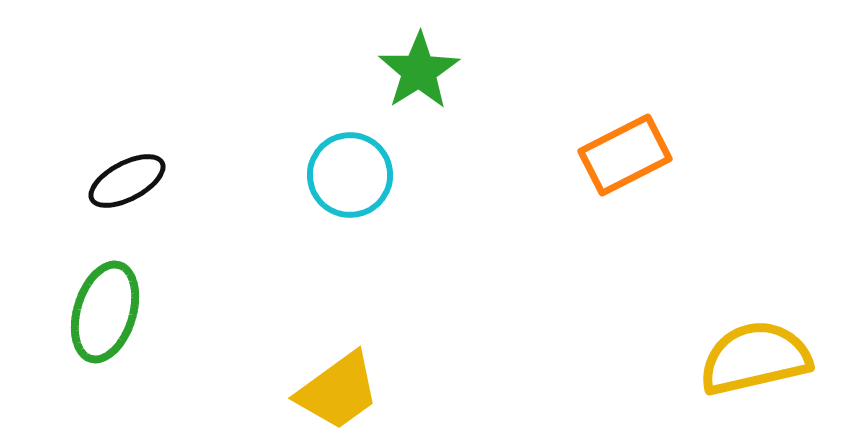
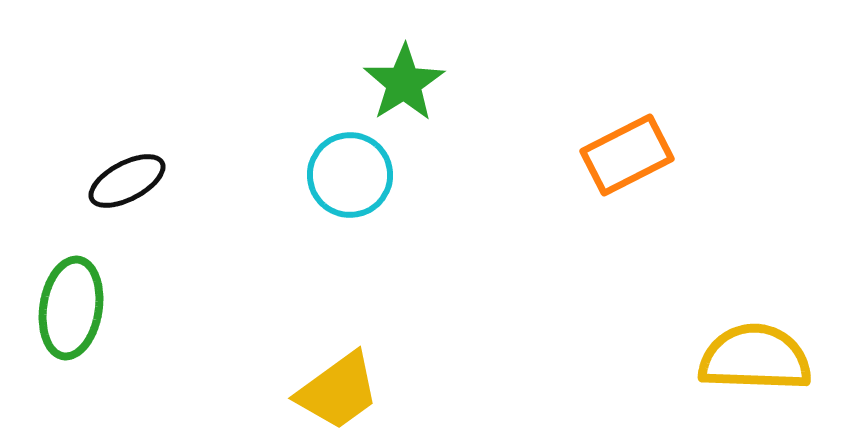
green star: moved 15 px left, 12 px down
orange rectangle: moved 2 px right
green ellipse: moved 34 px left, 4 px up; rotated 8 degrees counterclockwise
yellow semicircle: rotated 15 degrees clockwise
